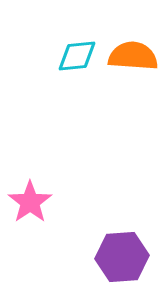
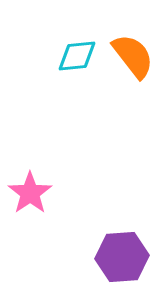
orange semicircle: rotated 48 degrees clockwise
pink star: moved 9 px up
